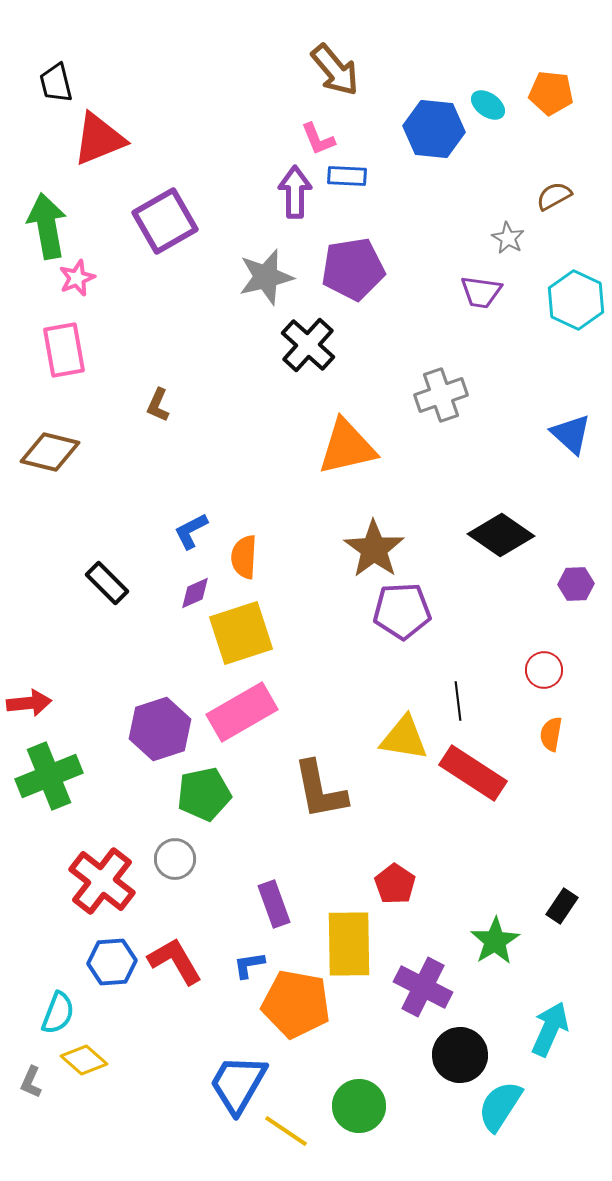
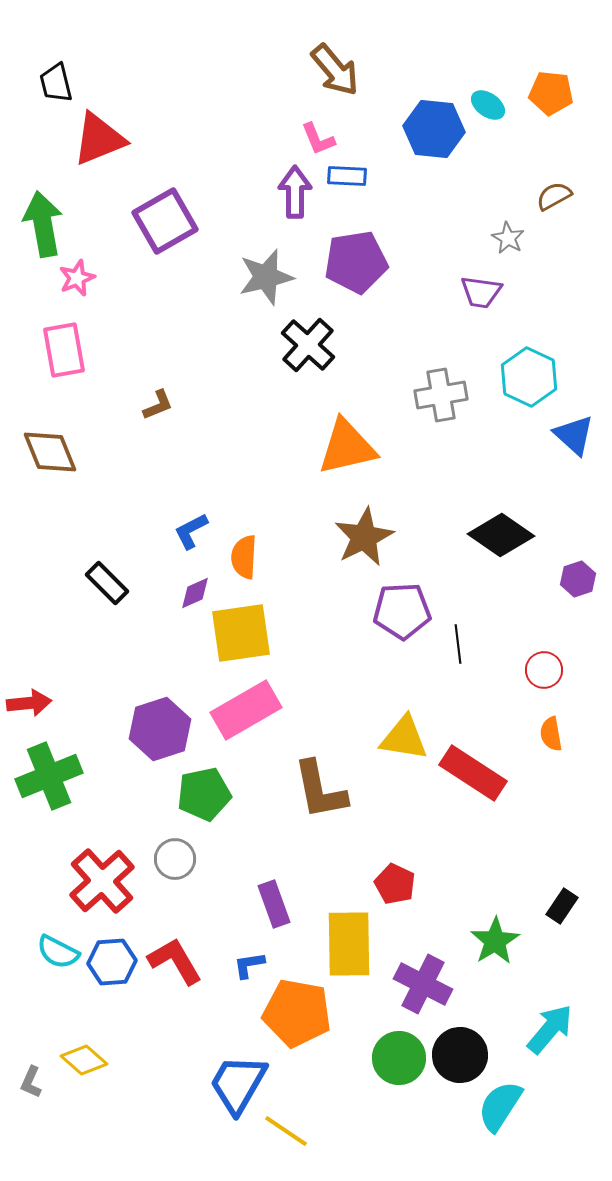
green arrow at (47, 226): moved 4 px left, 2 px up
purple pentagon at (353, 269): moved 3 px right, 7 px up
cyan hexagon at (576, 300): moved 47 px left, 77 px down
gray cross at (441, 395): rotated 9 degrees clockwise
brown L-shape at (158, 405): rotated 136 degrees counterclockwise
blue triangle at (571, 434): moved 3 px right, 1 px down
brown diamond at (50, 452): rotated 54 degrees clockwise
brown star at (374, 549): moved 10 px left, 12 px up; rotated 10 degrees clockwise
purple hexagon at (576, 584): moved 2 px right, 5 px up; rotated 16 degrees counterclockwise
yellow square at (241, 633): rotated 10 degrees clockwise
black line at (458, 701): moved 57 px up
pink rectangle at (242, 712): moved 4 px right, 2 px up
orange semicircle at (551, 734): rotated 20 degrees counterclockwise
red cross at (102, 881): rotated 10 degrees clockwise
red pentagon at (395, 884): rotated 9 degrees counterclockwise
purple cross at (423, 987): moved 3 px up
orange pentagon at (296, 1004): moved 1 px right, 9 px down
cyan semicircle at (58, 1013): moved 61 px up; rotated 96 degrees clockwise
cyan arrow at (550, 1029): rotated 16 degrees clockwise
green circle at (359, 1106): moved 40 px right, 48 px up
